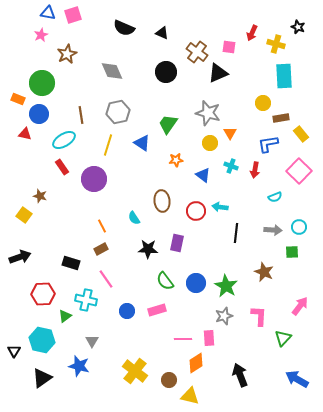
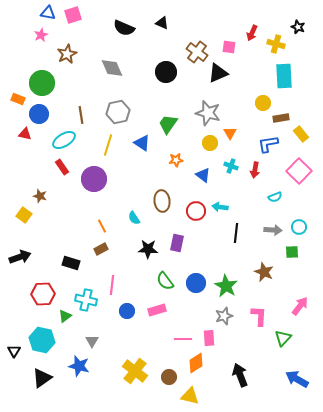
black triangle at (162, 33): moved 10 px up
gray diamond at (112, 71): moved 3 px up
pink line at (106, 279): moved 6 px right, 6 px down; rotated 42 degrees clockwise
brown circle at (169, 380): moved 3 px up
